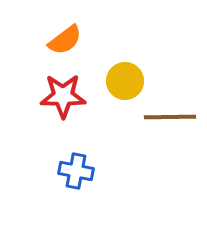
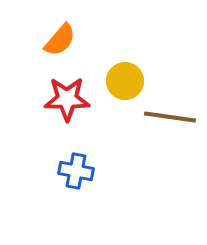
orange semicircle: moved 5 px left; rotated 12 degrees counterclockwise
red star: moved 4 px right, 3 px down
brown line: rotated 9 degrees clockwise
